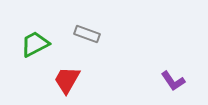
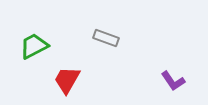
gray rectangle: moved 19 px right, 4 px down
green trapezoid: moved 1 px left, 2 px down
